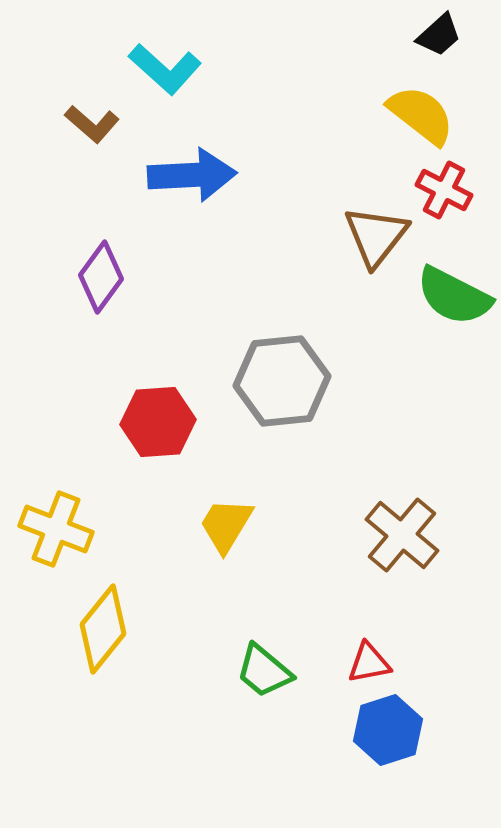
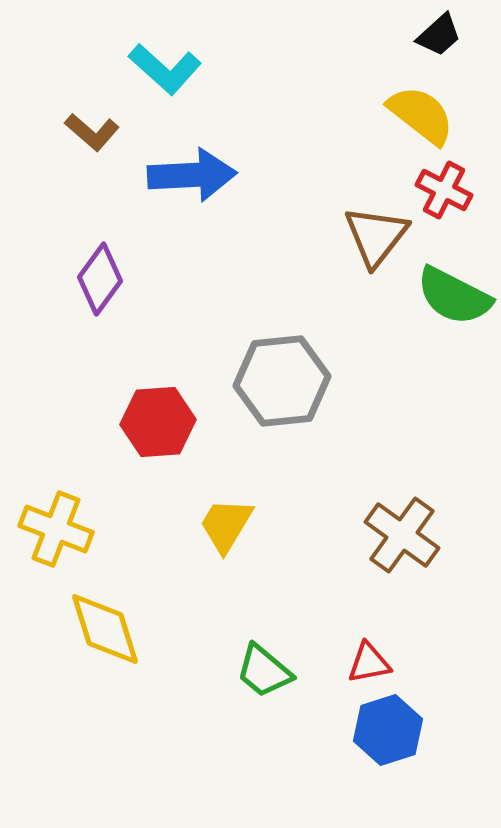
brown L-shape: moved 8 px down
purple diamond: moved 1 px left, 2 px down
brown cross: rotated 4 degrees counterclockwise
yellow diamond: moved 2 px right; rotated 56 degrees counterclockwise
